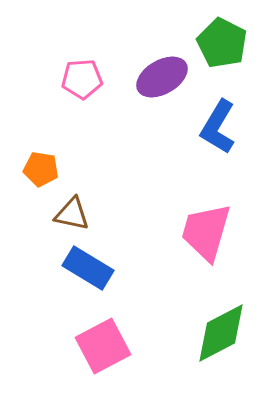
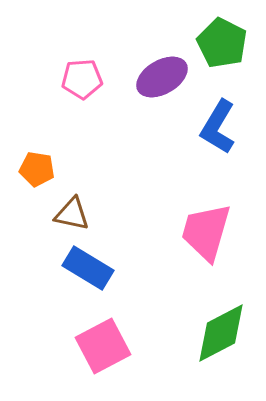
orange pentagon: moved 4 px left
